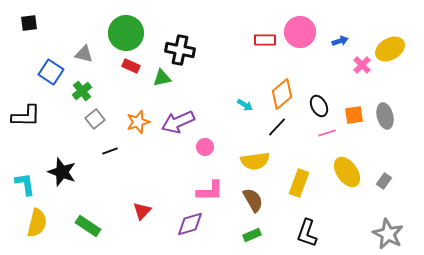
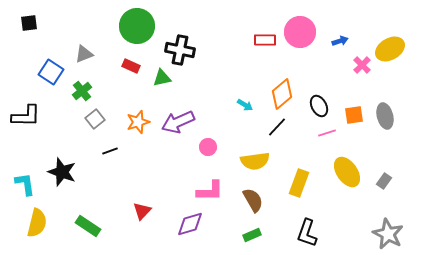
green circle at (126, 33): moved 11 px right, 7 px up
gray triangle at (84, 54): rotated 36 degrees counterclockwise
pink circle at (205, 147): moved 3 px right
